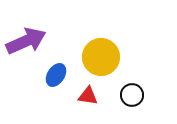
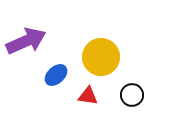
blue ellipse: rotated 15 degrees clockwise
